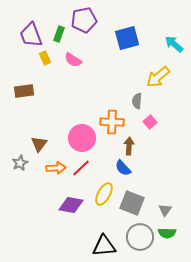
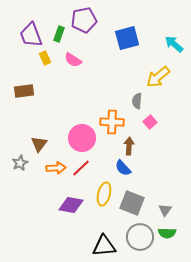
yellow ellipse: rotated 15 degrees counterclockwise
